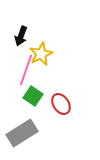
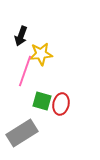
yellow star: rotated 20 degrees clockwise
pink line: moved 1 px left, 1 px down
green square: moved 9 px right, 5 px down; rotated 18 degrees counterclockwise
red ellipse: rotated 45 degrees clockwise
